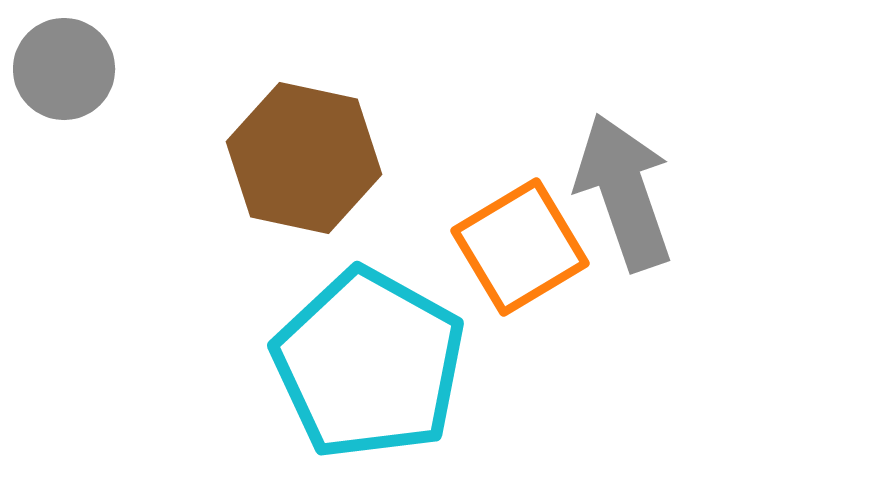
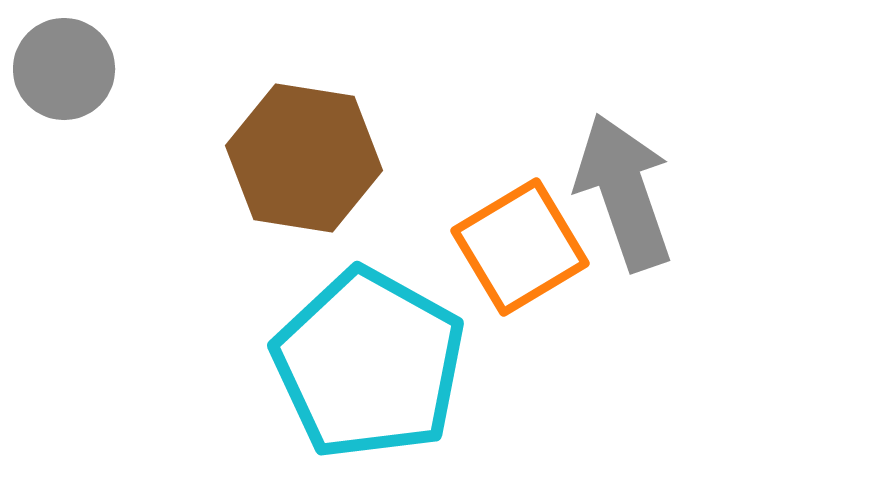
brown hexagon: rotated 3 degrees counterclockwise
